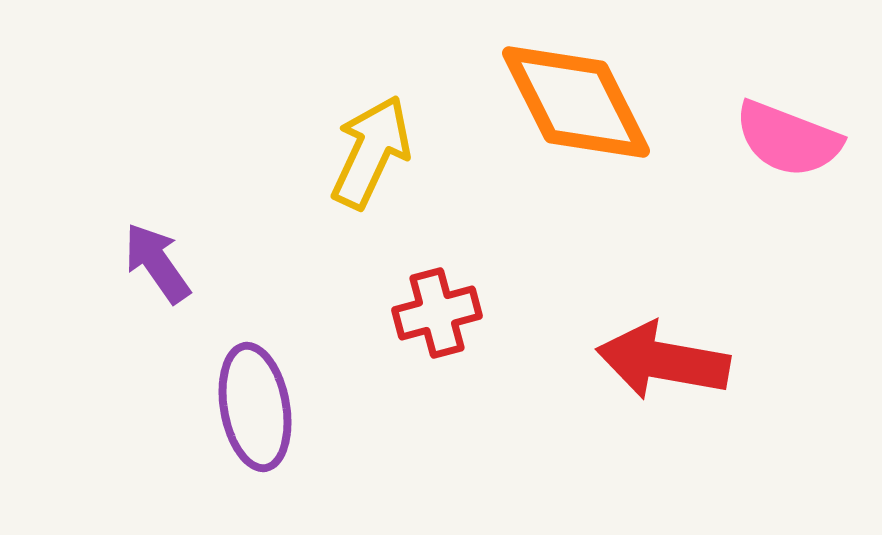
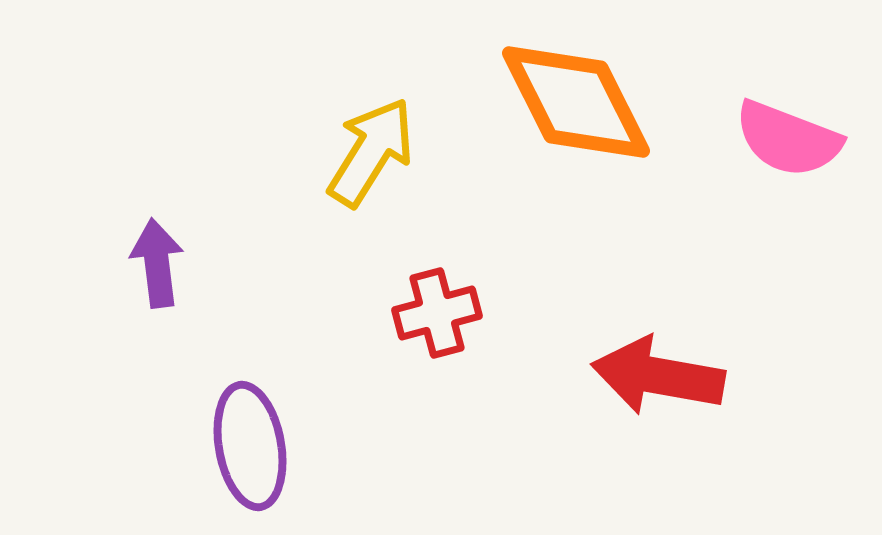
yellow arrow: rotated 7 degrees clockwise
purple arrow: rotated 28 degrees clockwise
red arrow: moved 5 px left, 15 px down
purple ellipse: moved 5 px left, 39 px down
